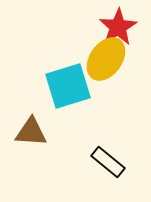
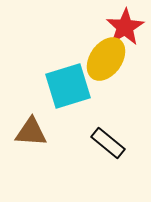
red star: moved 7 px right
black rectangle: moved 19 px up
